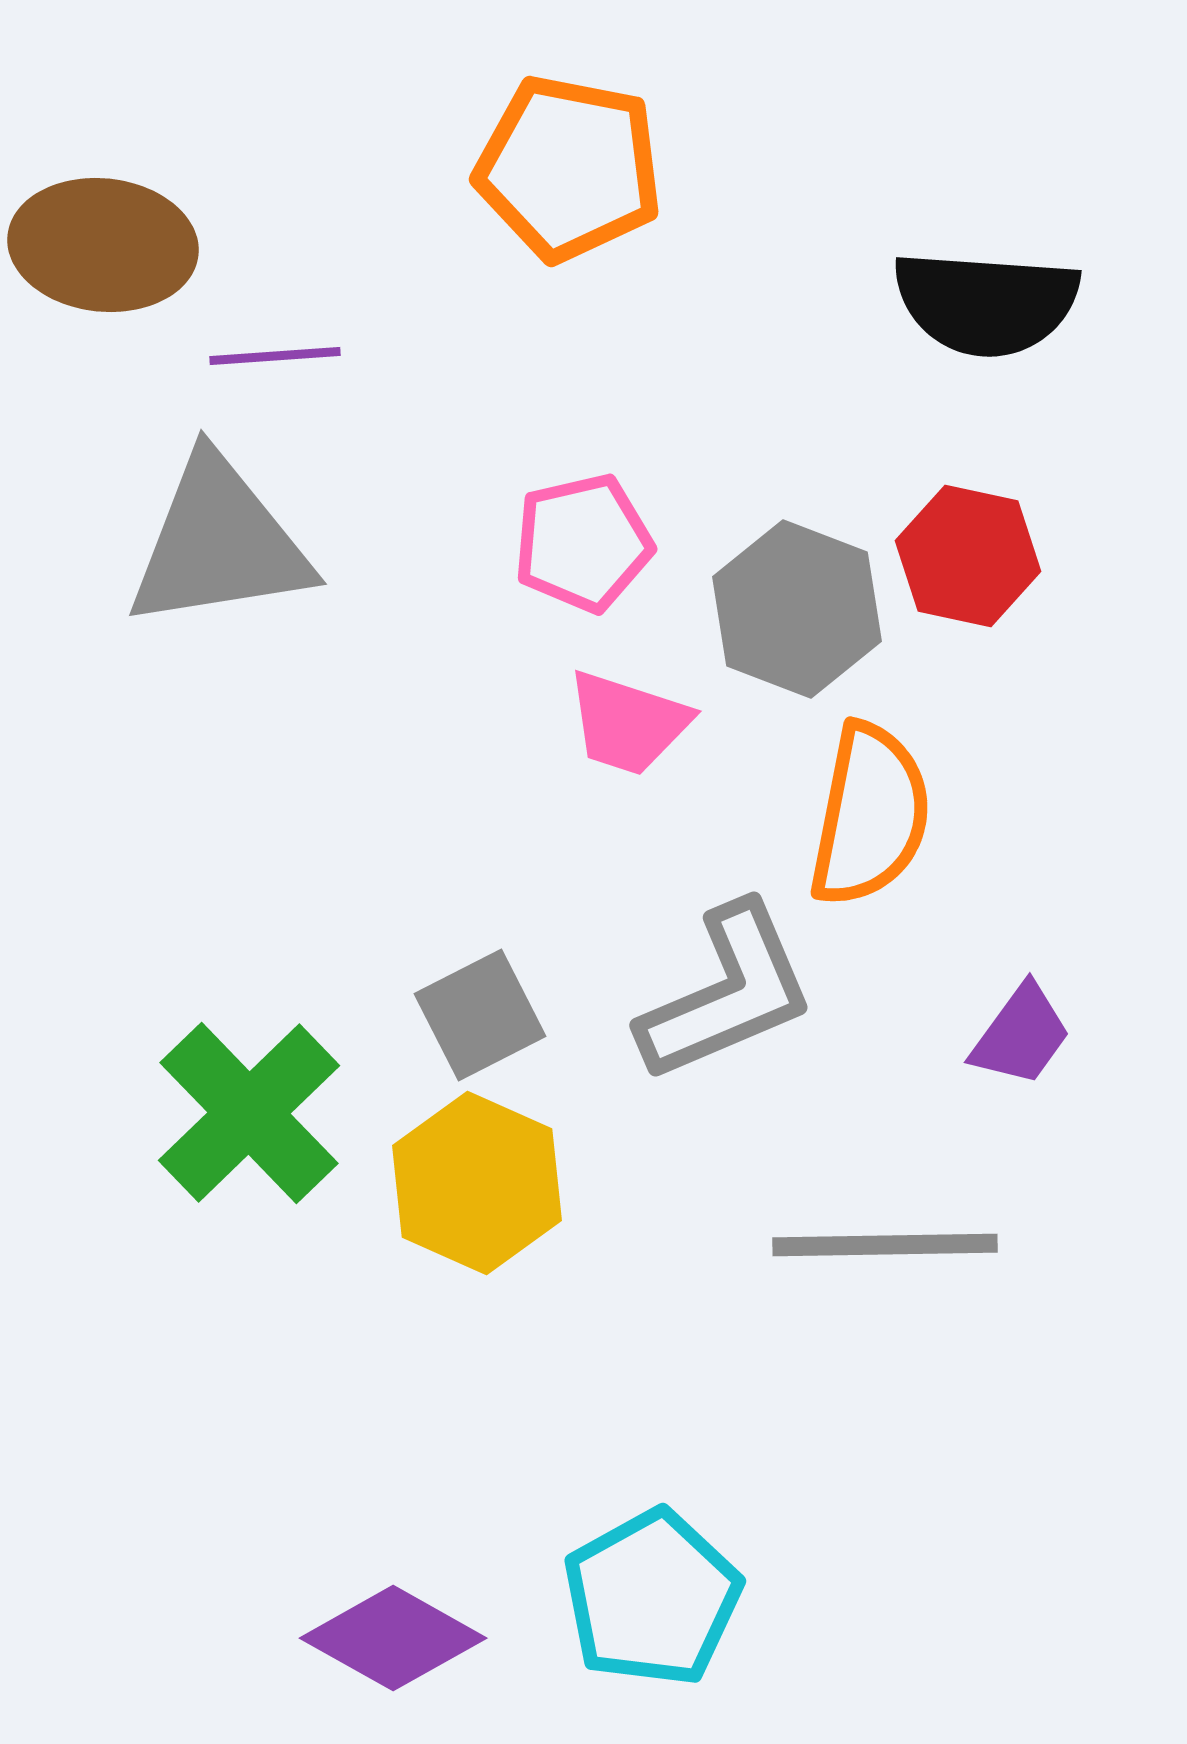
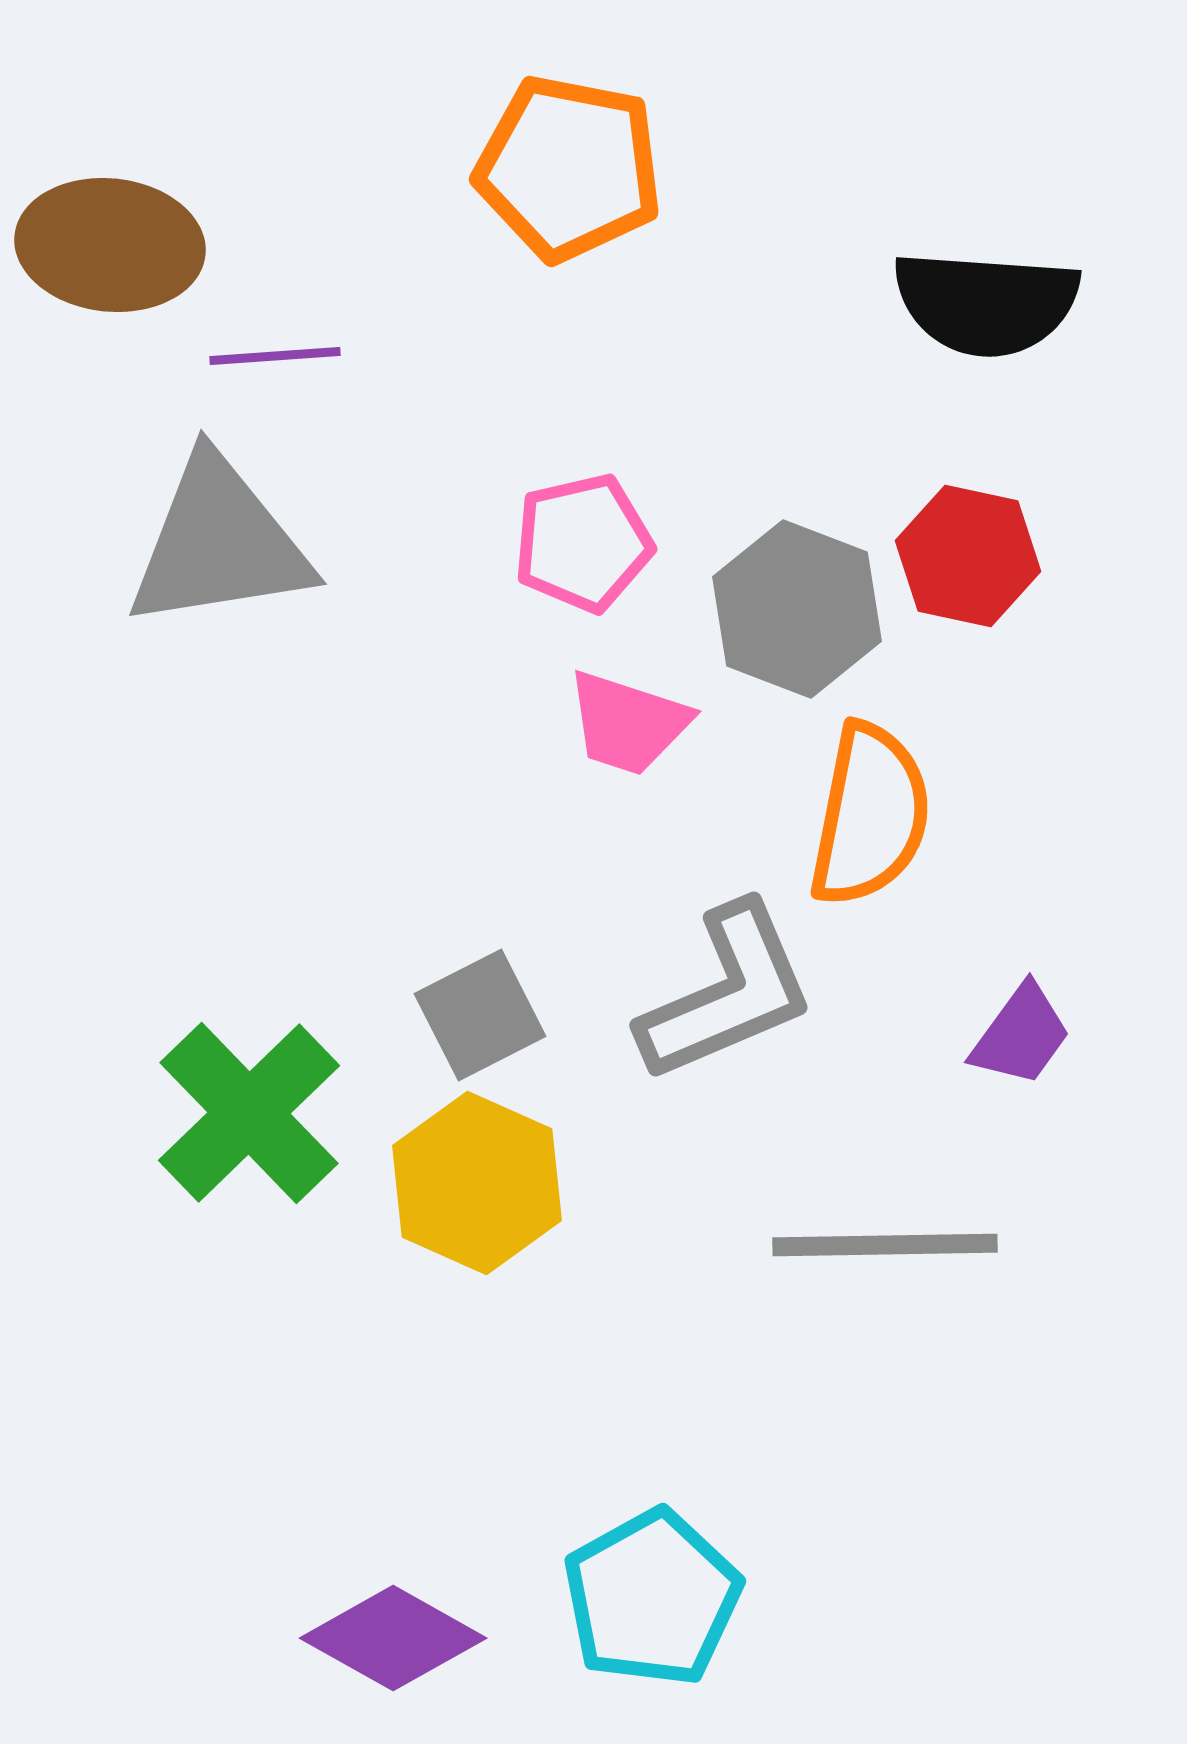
brown ellipse: moved 7 px right
